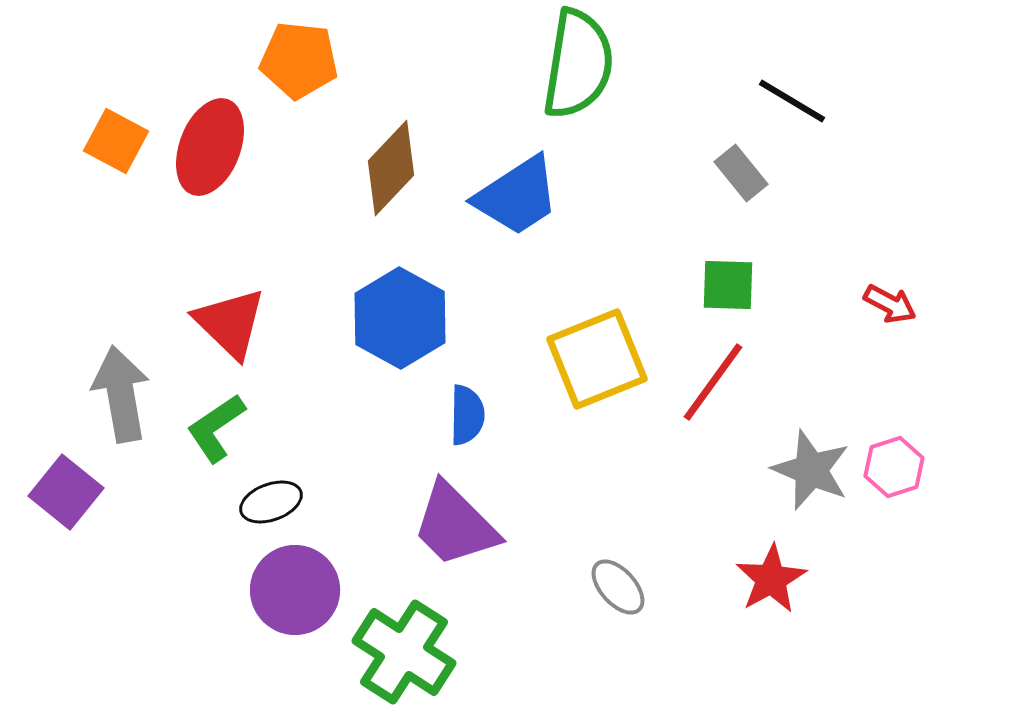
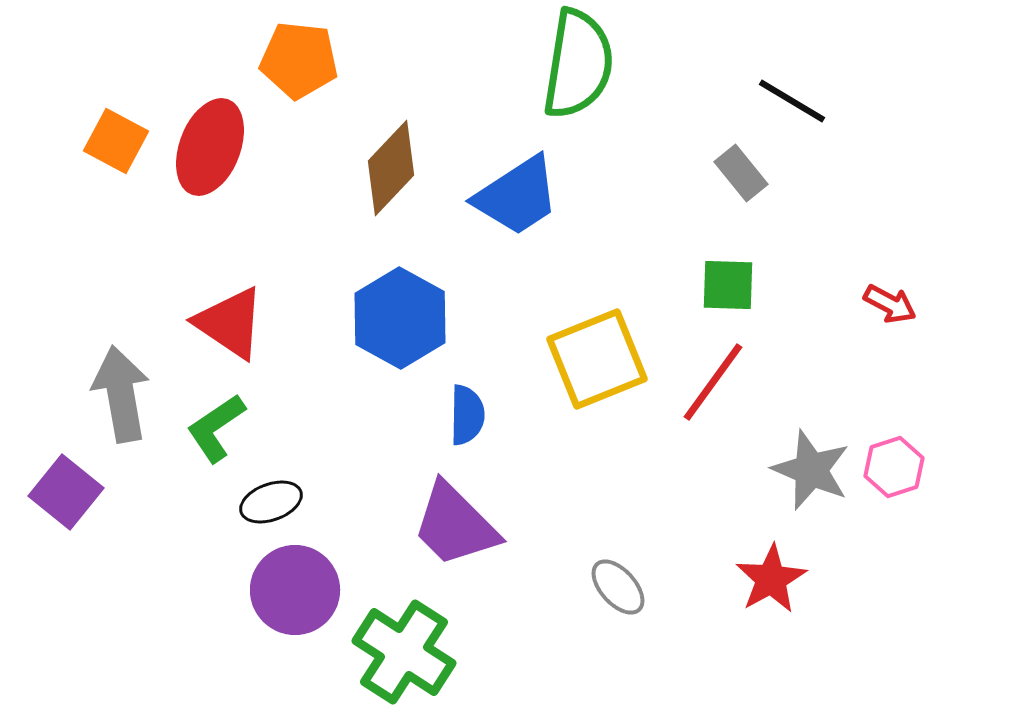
red triangle: rotated 10 degrees counterclockwise
